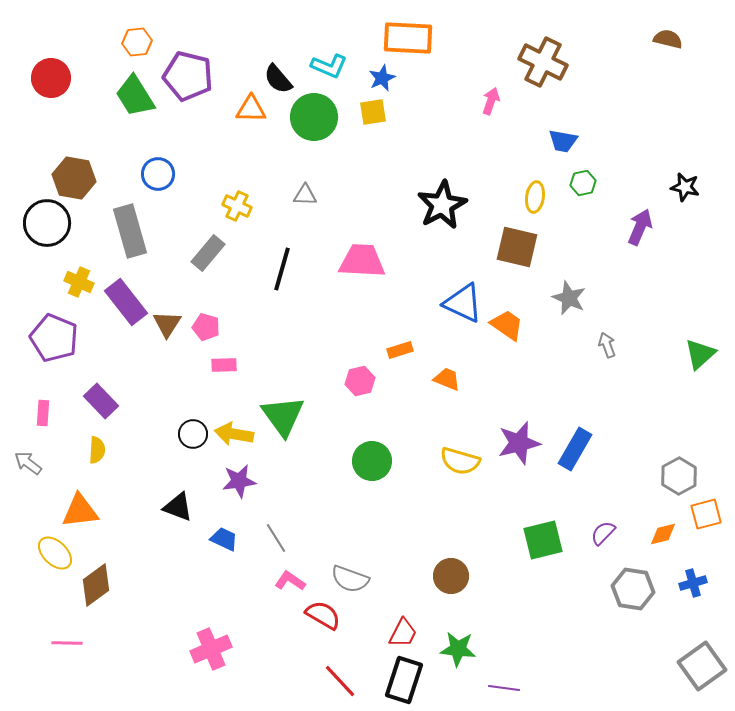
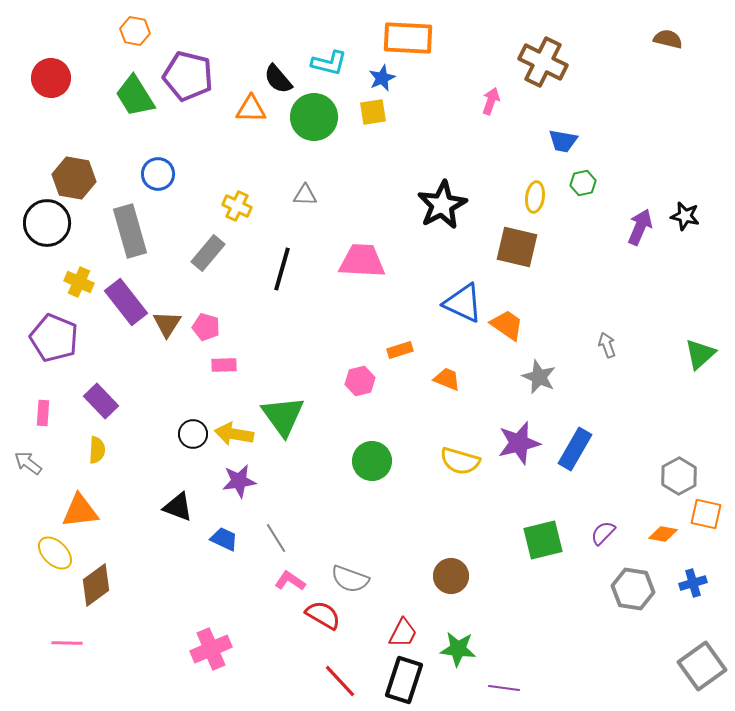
orange hexagon at (137, 42): moved 2 px left, 11 px up; rotated 16 degrees clockwise
cyan L-shape at (329, 66): moved 3 px up; rotated 9 degrees counterclockwise
black star at (685, 187): moved 29 px down
gray star at (569, 298): moved 30 px left, 79 px down
orange square at (706, 514): rotated 28 degrees clockwise
orange diamond at (663, 534): rotated 24 degrees clockwise
